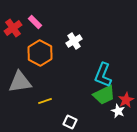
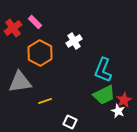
cyan L-shape: moved 5 px up
red star: moved 2 px left
